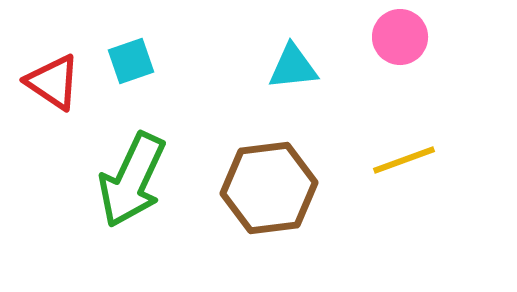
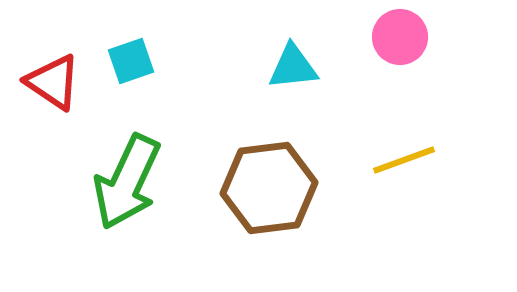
green arrow: moved 5 px left, 2 px down
